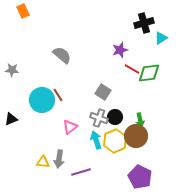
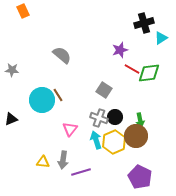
gray square: moved 1 px right, 2 px up
pink triangle: moved 2 px down; rotated 14 degrees counterclockwise
yellow hexagon: moved 1 px left, 1 px down
gray arrow: moved 4 px right, 1 px down
